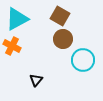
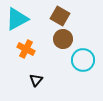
orange cross: moved 14 px right, 3 px down
